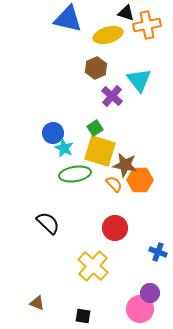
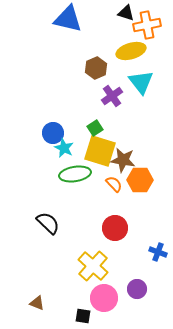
yellow ellipse: moved 23 px right, 16 px down
cyan triangle: moved 2 px right, 2 px down
purple cross: rotated 15 degrees clockwise
brown star: moved 2 px left, 5 px up
purple circle: moved 13 px left, 4 px up
pink circle: moved 36 px left, 11 px up
